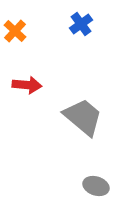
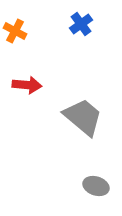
orange cross: rotated 15 degrees counterclockwise
